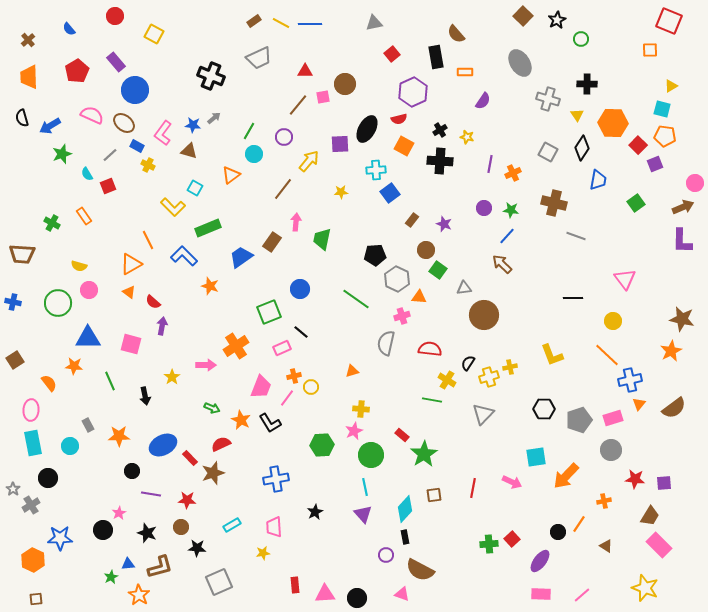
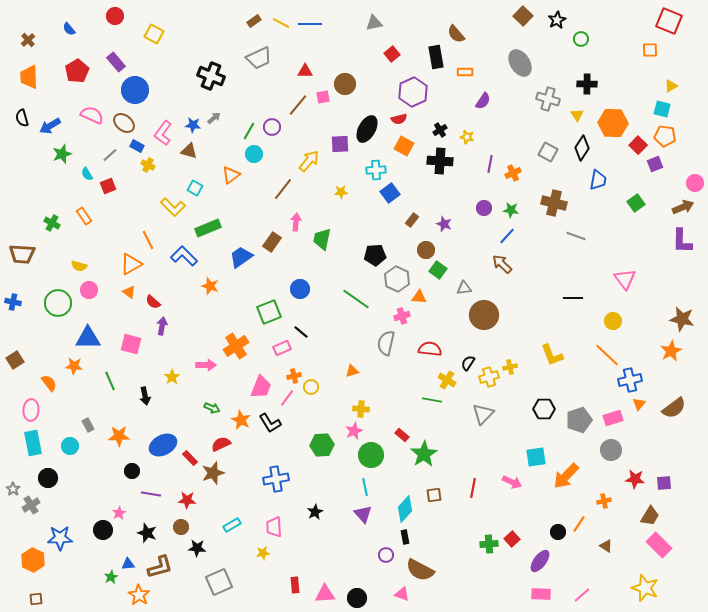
purple circle at (284, 137): moved 12 px left, 10 px up
